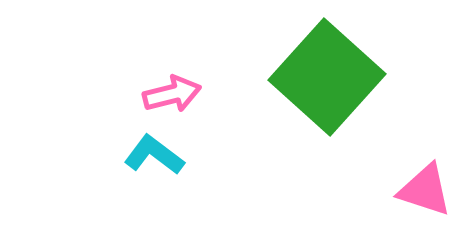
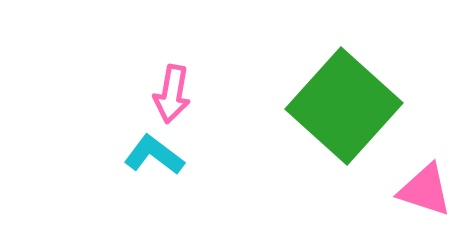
green square: moved 17 px right, 29 px down
pink arrow: rotated 114 degrees clockwise
